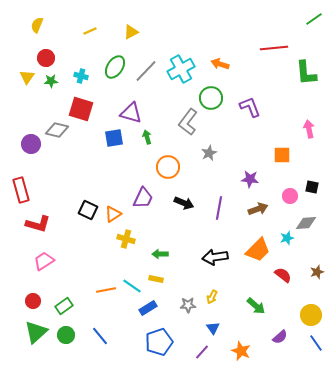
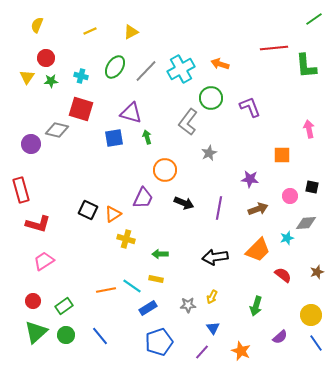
green L-shape at (306, 73): moved 7 px up
orange circle at (168, 167): moved 3 px left, 3 px down
green arrow at (256, 306): rotated 66 degrees clockwise
